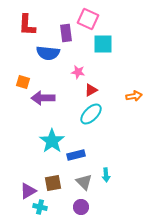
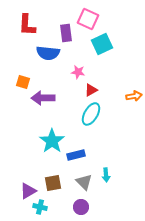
cyan square: moved 1 px left; rotated 25 degrees counterclockwise
cyan ellipse: rotated 15 degrees counterclockwise
